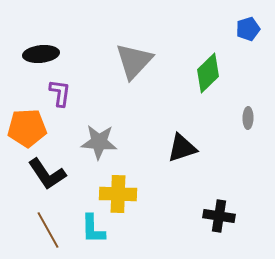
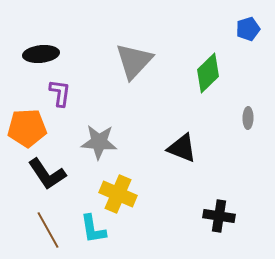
black triangle: rotated 40 degrees clockwise
yellow cross: rotated 21 degrees clockwise
cyan L-shape: rotated 8 degrees counterclockwise
